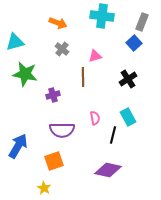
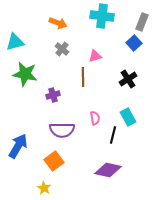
orange square: rotated 18 degrees counterclockwise
